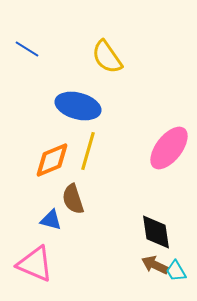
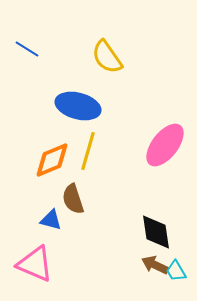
pink ellipse: moved 4 px left, 3 px up
